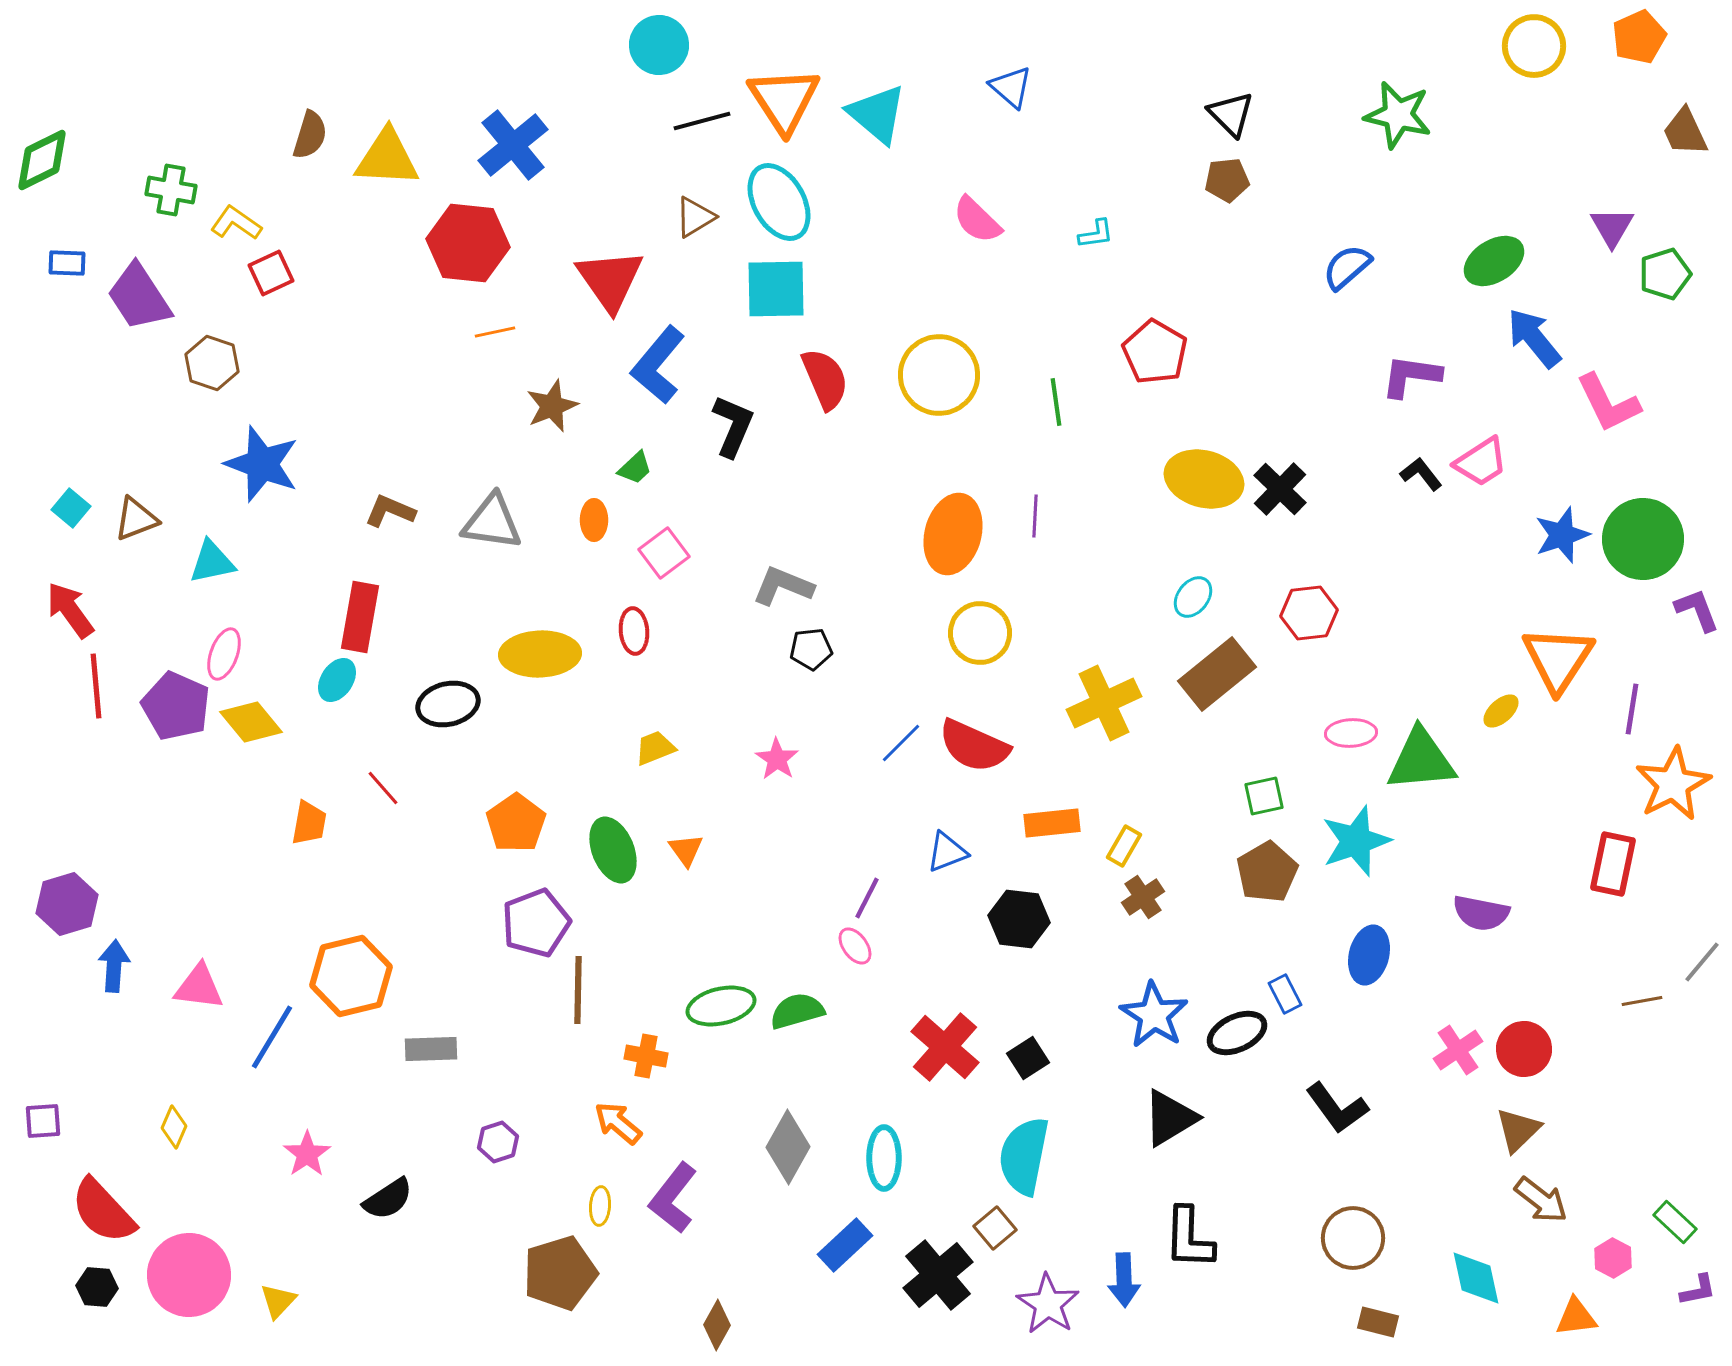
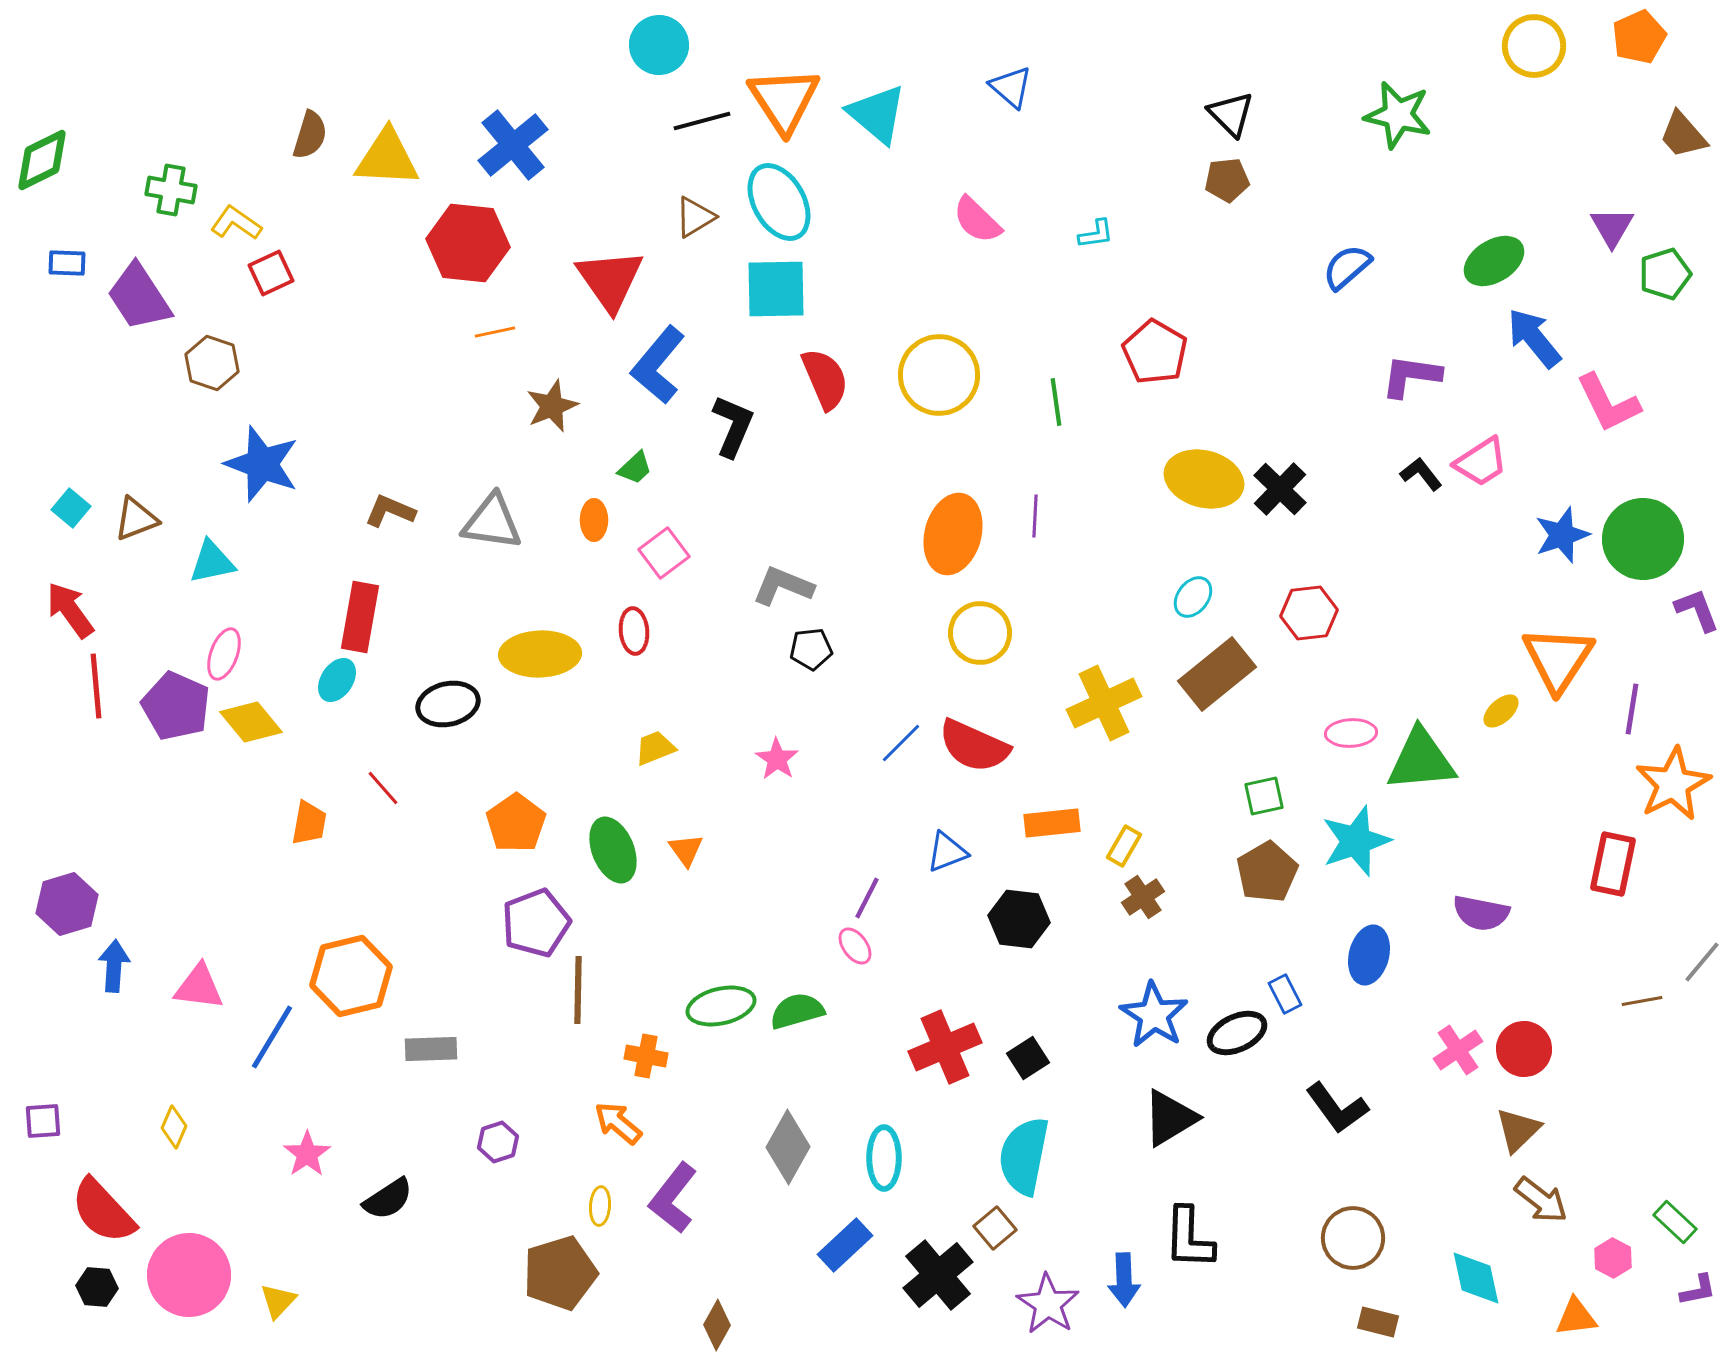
brown trapezoid at (1685, 132): moved 2 px left, 3 px down; rotated 16 degrees counterclockwise
red cross at (945, 1047): rotated 26 degrees clockwise
